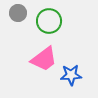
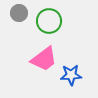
gray circle: moved 1 px right
